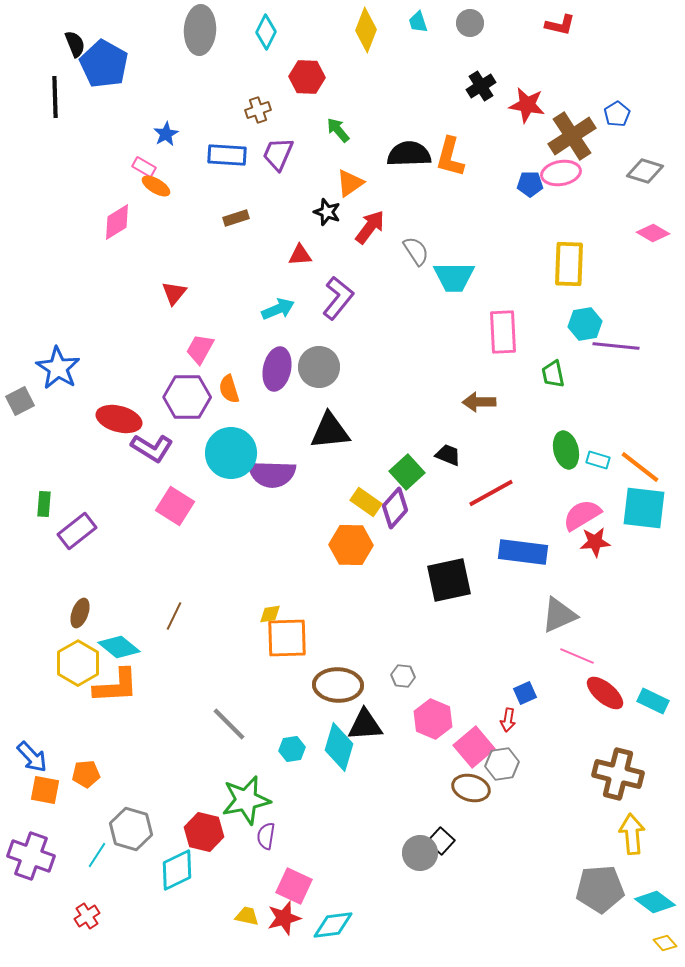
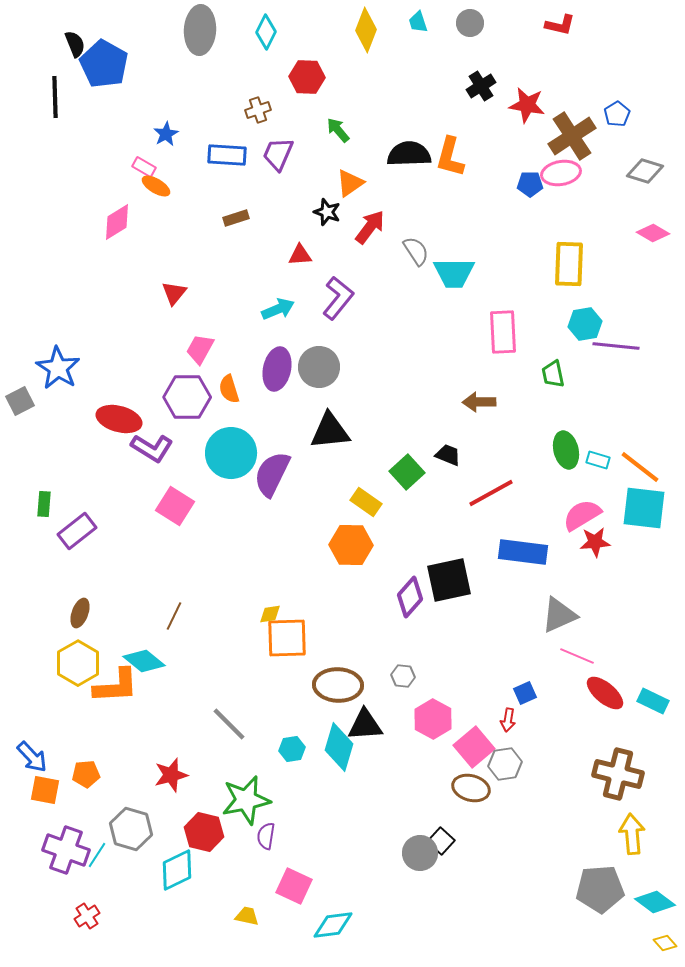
cyan trapezoid at (454, 277): moved 4 px up
purple semicircle at (272, 474): rotated 114 degrees clockwise
purple diamond at (395, 508): moved 15 px right, 89 px down
cyan diamond at (119, 647): moved 25 px right, 14 px down
pink hexagon at (433, 719): rotated 6 degrees clockwise
gray hexagon at (502, 764): moved 3 px right
purple cross at (31, 856): moved 35 px right, 6 px up
red star at (284, 918): moved 113 px left, 143 px up
